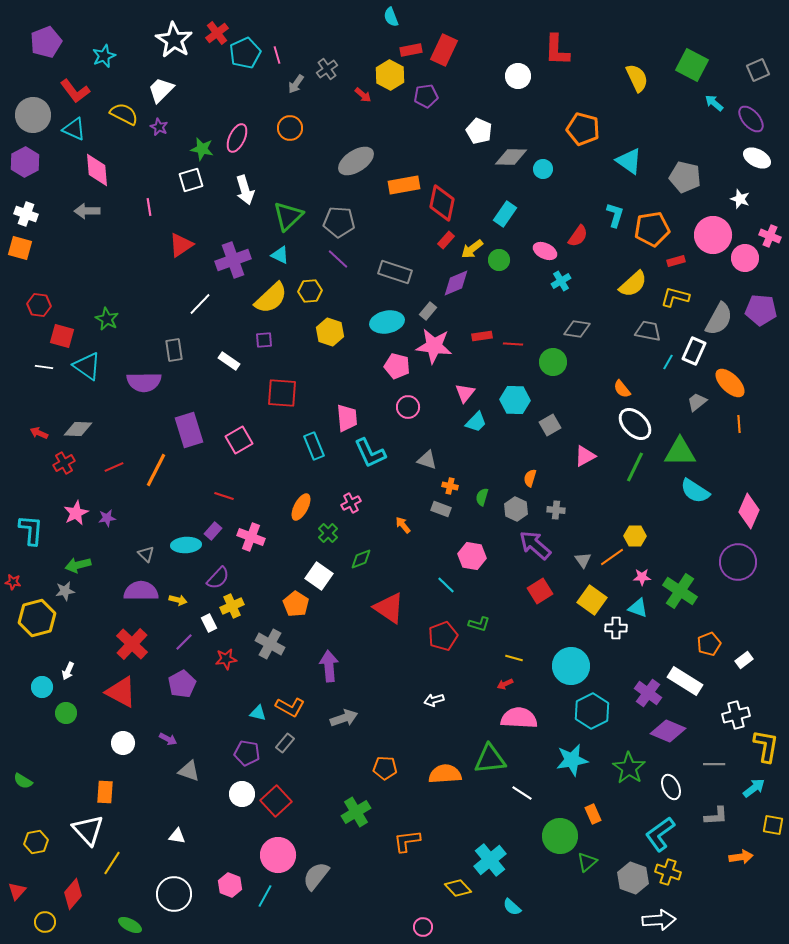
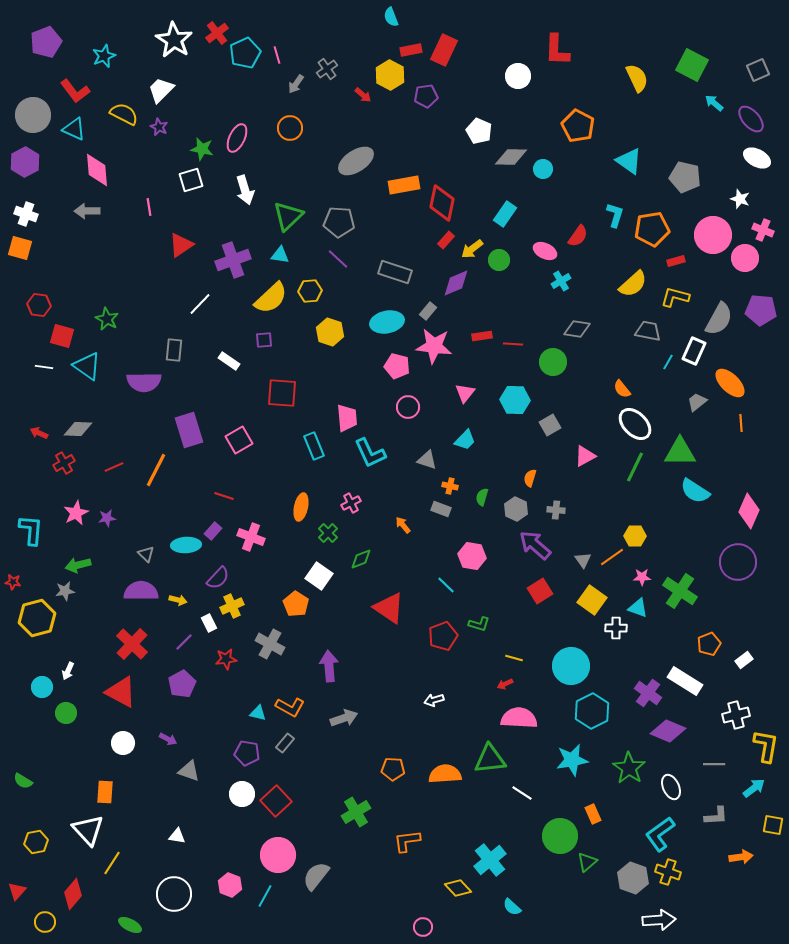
orange pentagon at (583, 129): moved 5 px left, 3 px up; rotated 12 degrees clockwise
pink cross at (770, 236): moved 7 px left, 6 px up
cyan triangle at (280, 255): rotated 18 degrees counterclockwise
gray rectangle at (174, 350): rotated 15 degrees clockwise
cyan trapezoid at (476, 422): moved 11 px left, 18 px down
orange line at (739, 424): moved 2 px right, 1 px up
orange ellipse at (301, 507): rotated 16 degrees counterclockwise
orange pentagon at (385, 768): moved 8 px right, 1 px down
